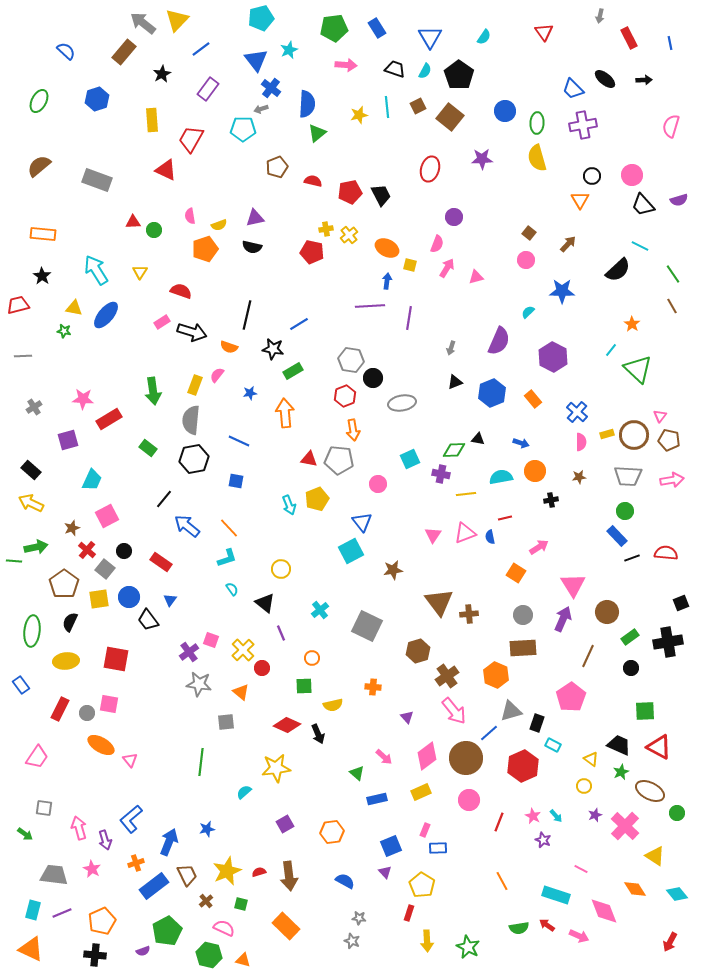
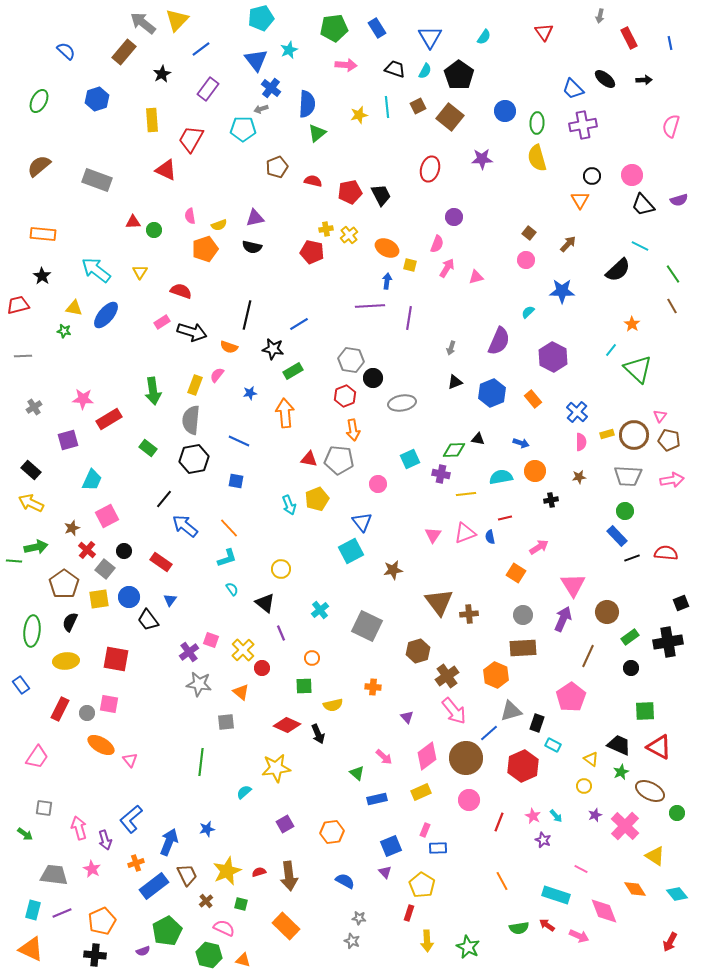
cyan arrow at (96, 270): rotated 20 degrees counterclockwise
blue arrow at (187, 526): moved 2 px left
